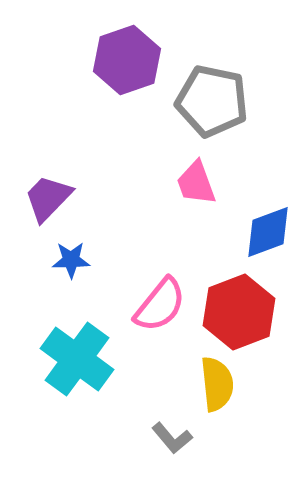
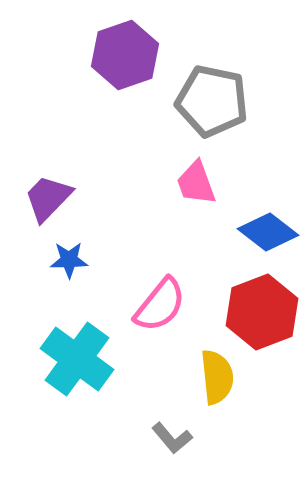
purple hexagon: moved 2 px left, 5 px up
blue diamond: rotated 58 degrees clockwise
blue star: moved 2 px left
red hexagon: moved 23 px right
yellow semicircle: moved 7 px up
